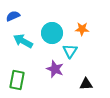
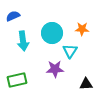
cyan arrow: rotated 126 degrees counterclockwise
purple star: rotated 24 degrees counterclockwise
green rectangle: rotated 66 degrees clockwise
